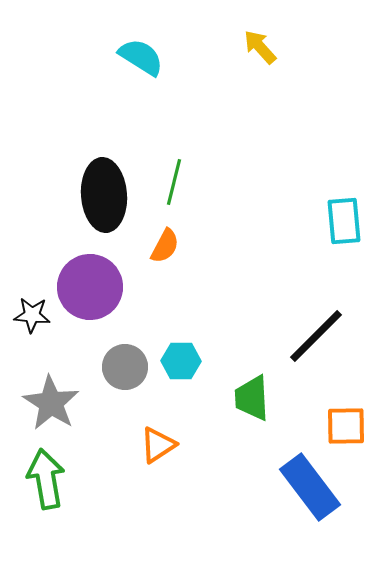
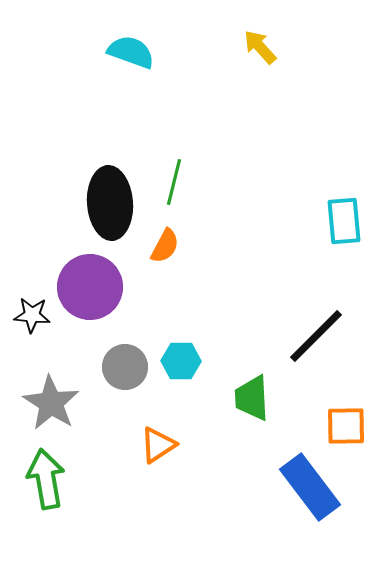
cyan semicircle: moved 10 px left, 5 px up; rotated 12 degrees counterclockwise
black ellipse: moved 6 px right, 8 px down
